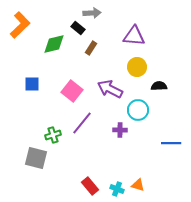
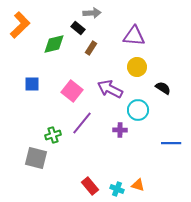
black semicircle: moved 4 px right, 2 px down; rotated 35 degrees clockwise
